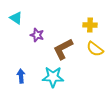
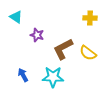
cyan triangle: moved 1 px up
yellow cross: moved 7 px up
yellow semicircle: moved 7 px left, 4 px down
blue arrow: moved 2 px right, 1 px up; rotated 24 degrees counterclockwise
